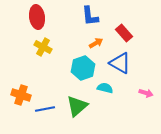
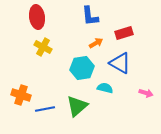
red rectangle: rotated 66 degrees counterclockwise
cyan hexagon: moved 1 px left; rotated 10 degrees clockwise
